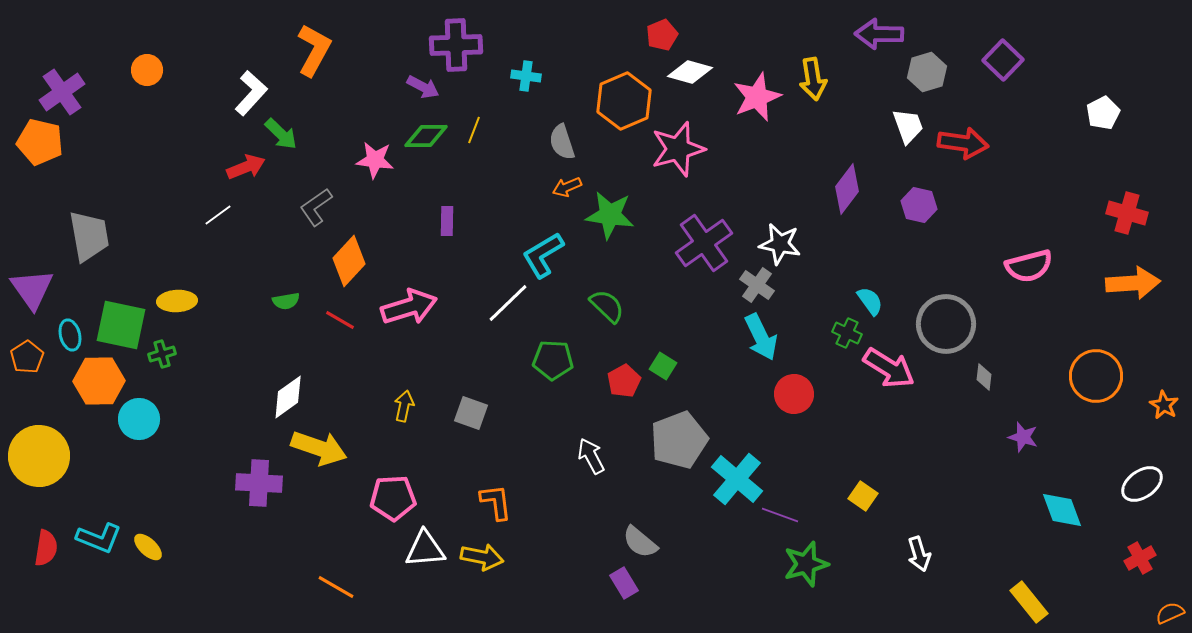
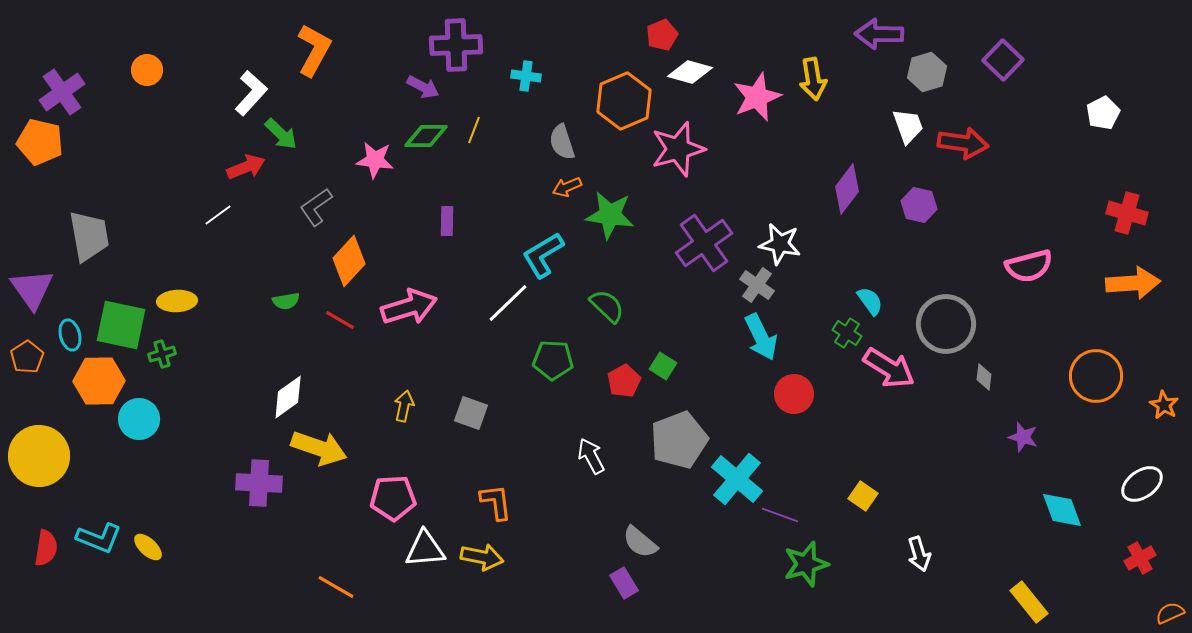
green cross at (847, 333): rotated 8 degrees clockwise
